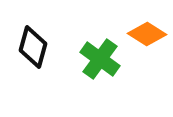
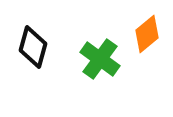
orange diamond: rotated 72 degrees counterclockwise
